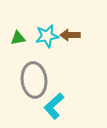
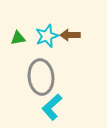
cyan star: rotated 10 degrees counterclockwise
gray ellipse: moved 7 px right, 3 px up
cyan L-shape: moved 2 px left, 1 px down
